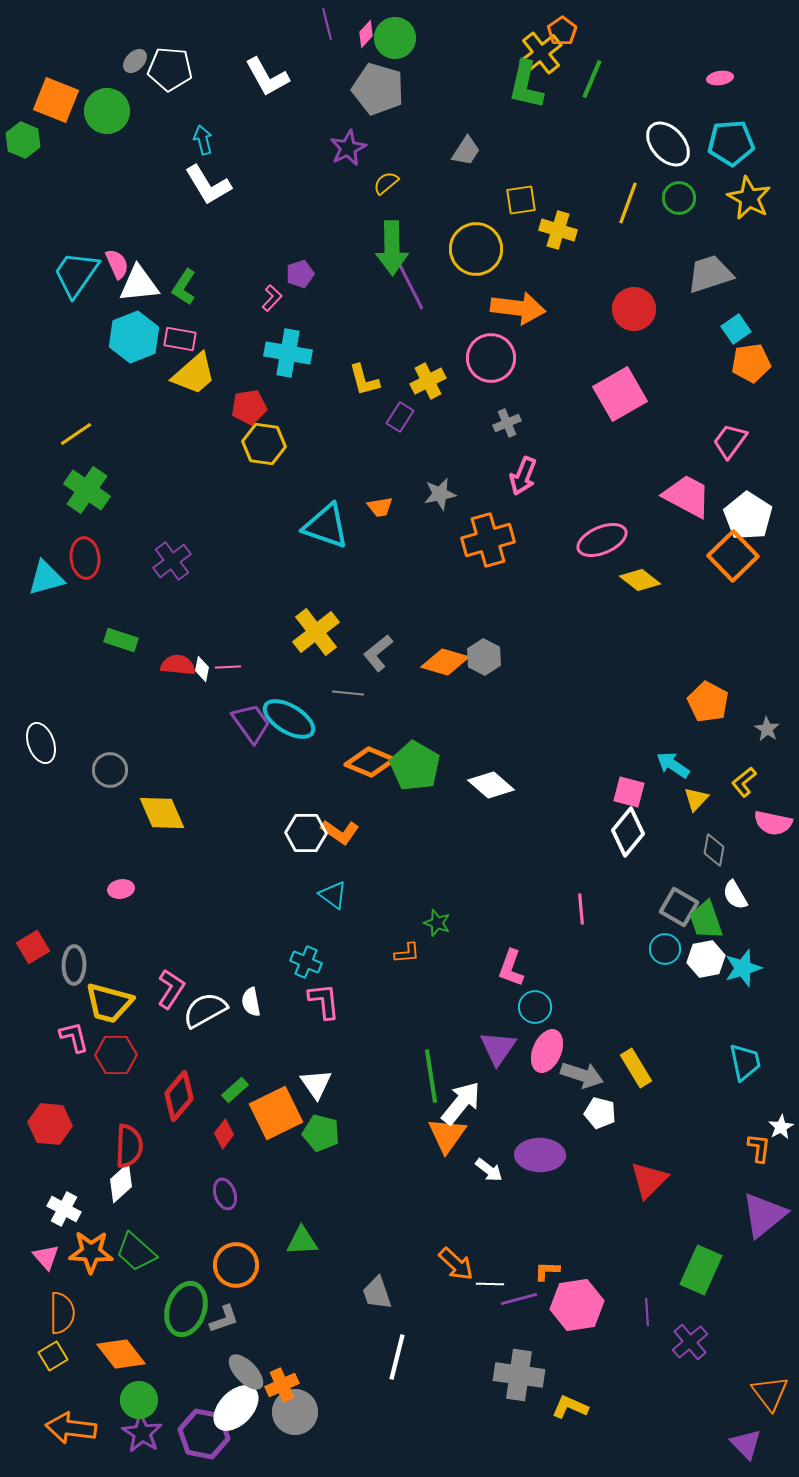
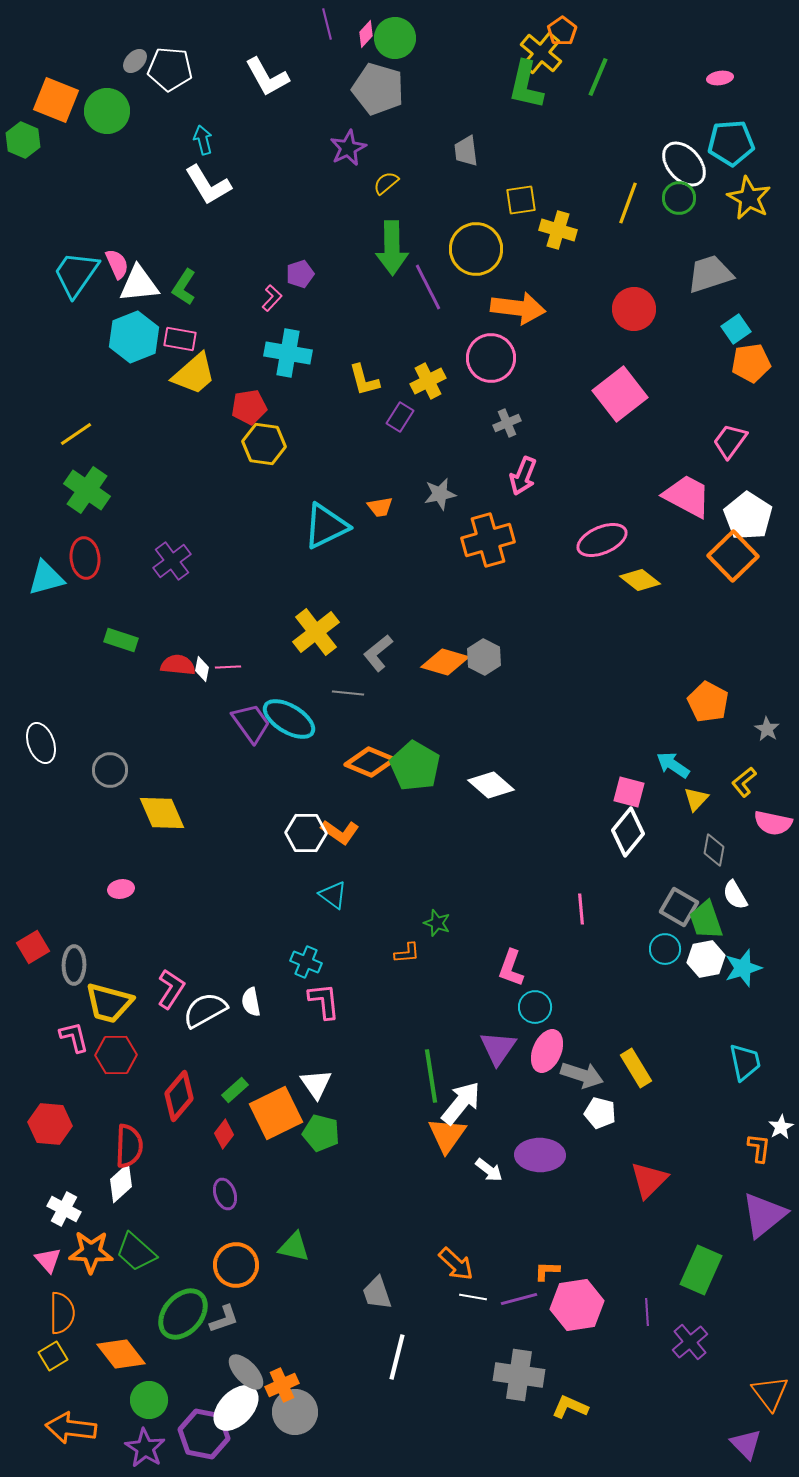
yellow cross at (541, 53): rotated 12 degrees counterclockwise
green line at (592, 79): moved 6 px right, 2 px up
white ellipse at (668, 144): moved 16 px right, 20 px down
gray trapezoid at (466, 151): rotated 140 degrees clockwise
purple line at (411, 287): moved 17 px right
pink square at (620, 394): rotated 8 degrees counterclockwise
cyan triangle at (326, 526): rotated 45 degrees counterclockwise
green triangle at (302, 1241): moved 8 px left, 6 px down; rotated 16 degrees clockwise
pink triangle at (46, 1257): moved 2 px right, 3 px down
white line at (490, 1284): moved 17 px left, 13 px down; rotated 8 degrees clockwise
green ellipse at (186, 1309): moved 3 px left, 5 px down; rotated 22 degrees clockwise
green circle at (139, 1400): moved 10 px right
purple star at (142, 1433): moved 3 px right, 15 px down
